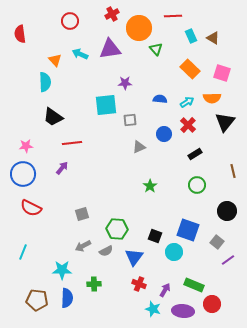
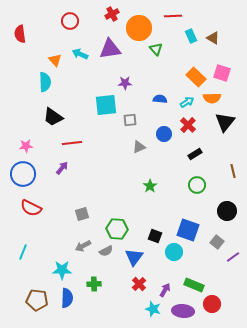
orange rectangle at (190, 69): moved 6 px right, 8 px down
purple line at (228, 260): moved 5 px right, 3 px up
red cross at (139, 284): rotated 24 degrees clockwise
